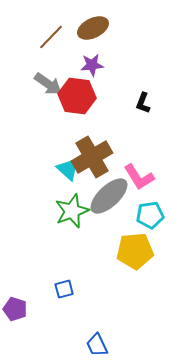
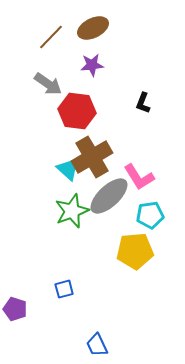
red hexagon: moved 15 px down
